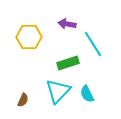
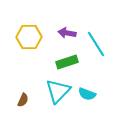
purple arrow: moved 9 px down
cyan line: moved 3 px right
green rectangle: moved 1 px left, 1 px up
cyan semicircle: rotated 42 degrees counterclockwise
